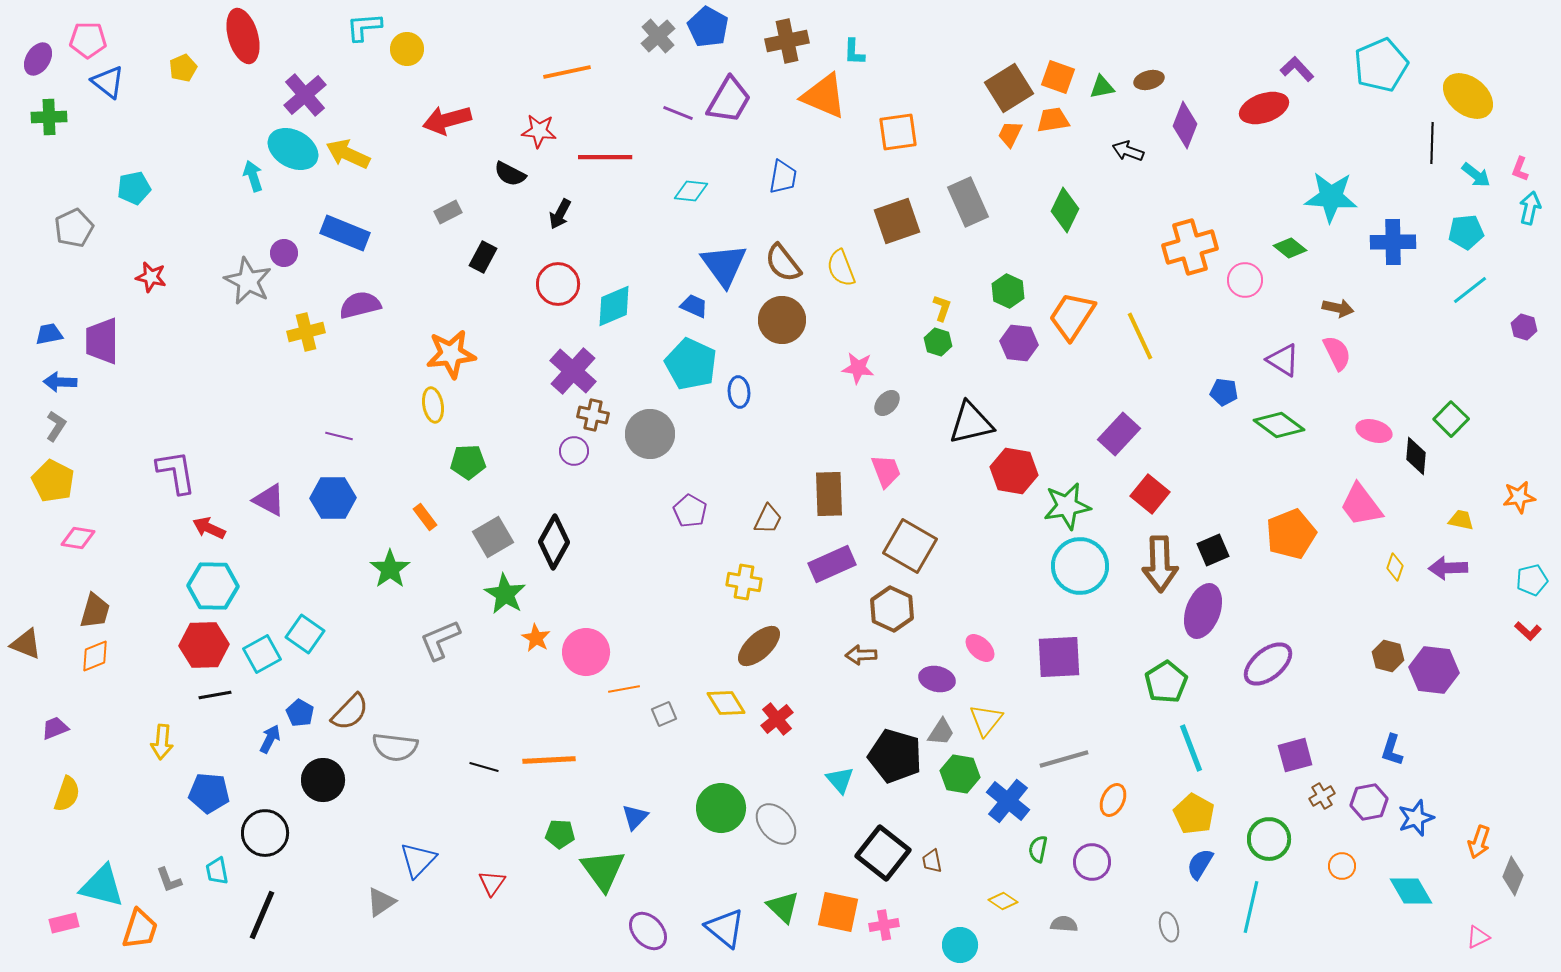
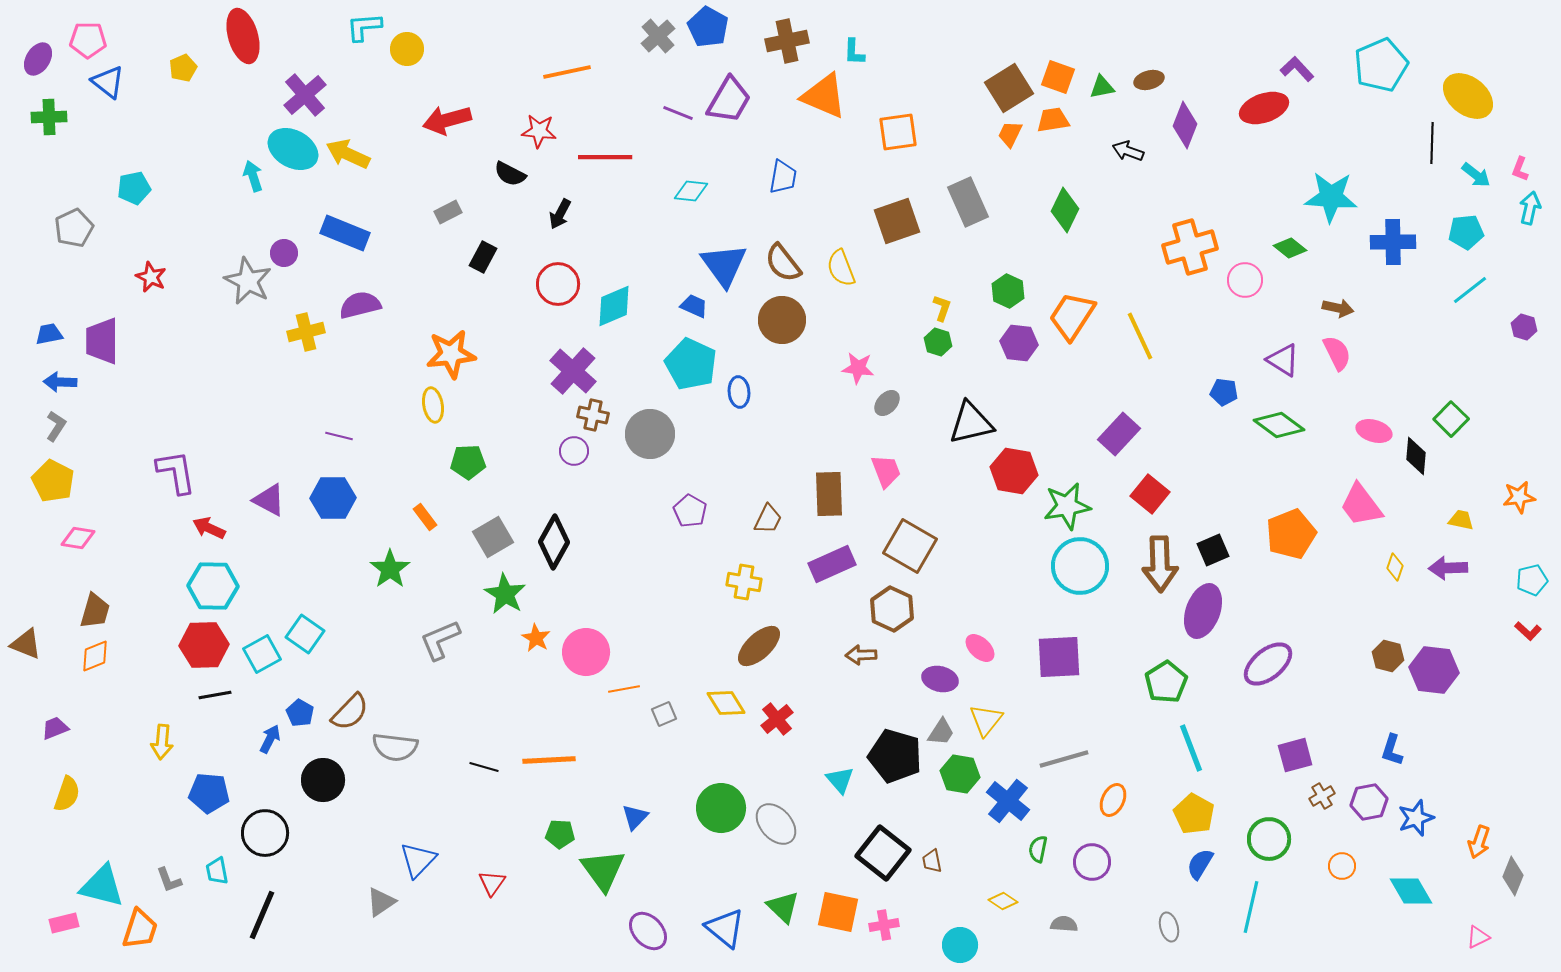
red star at (151, 277): rotated 12 degrees clockwise
purple ellipse at (937, 679): moved 3 px right
